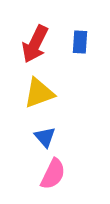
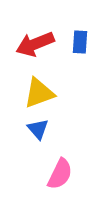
red arrow: rotated 42 degrees clockwise
blue triangle: moved 7 px left, 8 px up
pink semicircle: moved 7 px right
